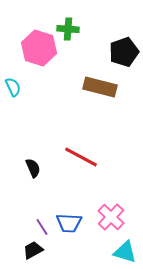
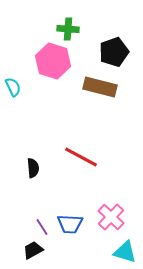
pink hexagon: moved 14 px right, 13 px down
black pentagon: moved 10 px left
black semicircle: rotated 18 degrees clockwise
blue trapezoid: moved 1 px right, 1 px down
